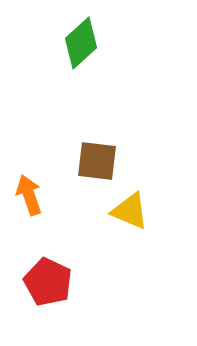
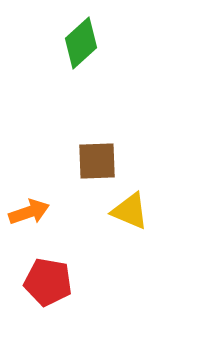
brown square: rotated 9 degrees counterclockwise
orange arrow: moved 17 px down; rotated 90 degrees clockwise
red pentagon: rotated 15 degrees counterclockwise
